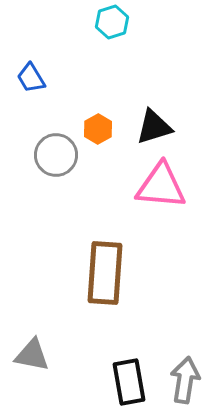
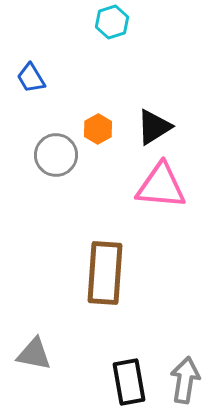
black triangle: rotated 15 degrees counterclockwise
gray triangle: moved 2 px right, 1 px up
